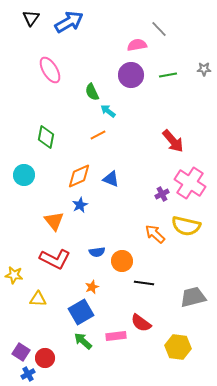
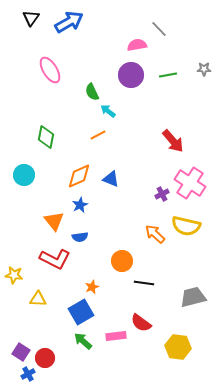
blue semicircle: moved 17 px left, 15 px up
